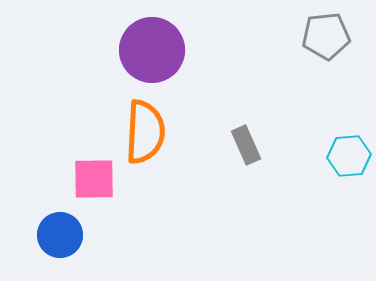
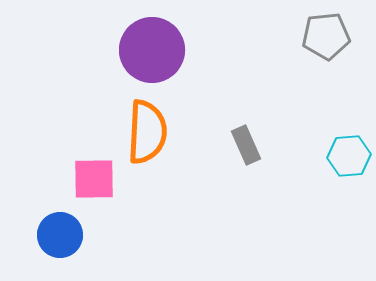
orange semicircle: moved 2 px right
